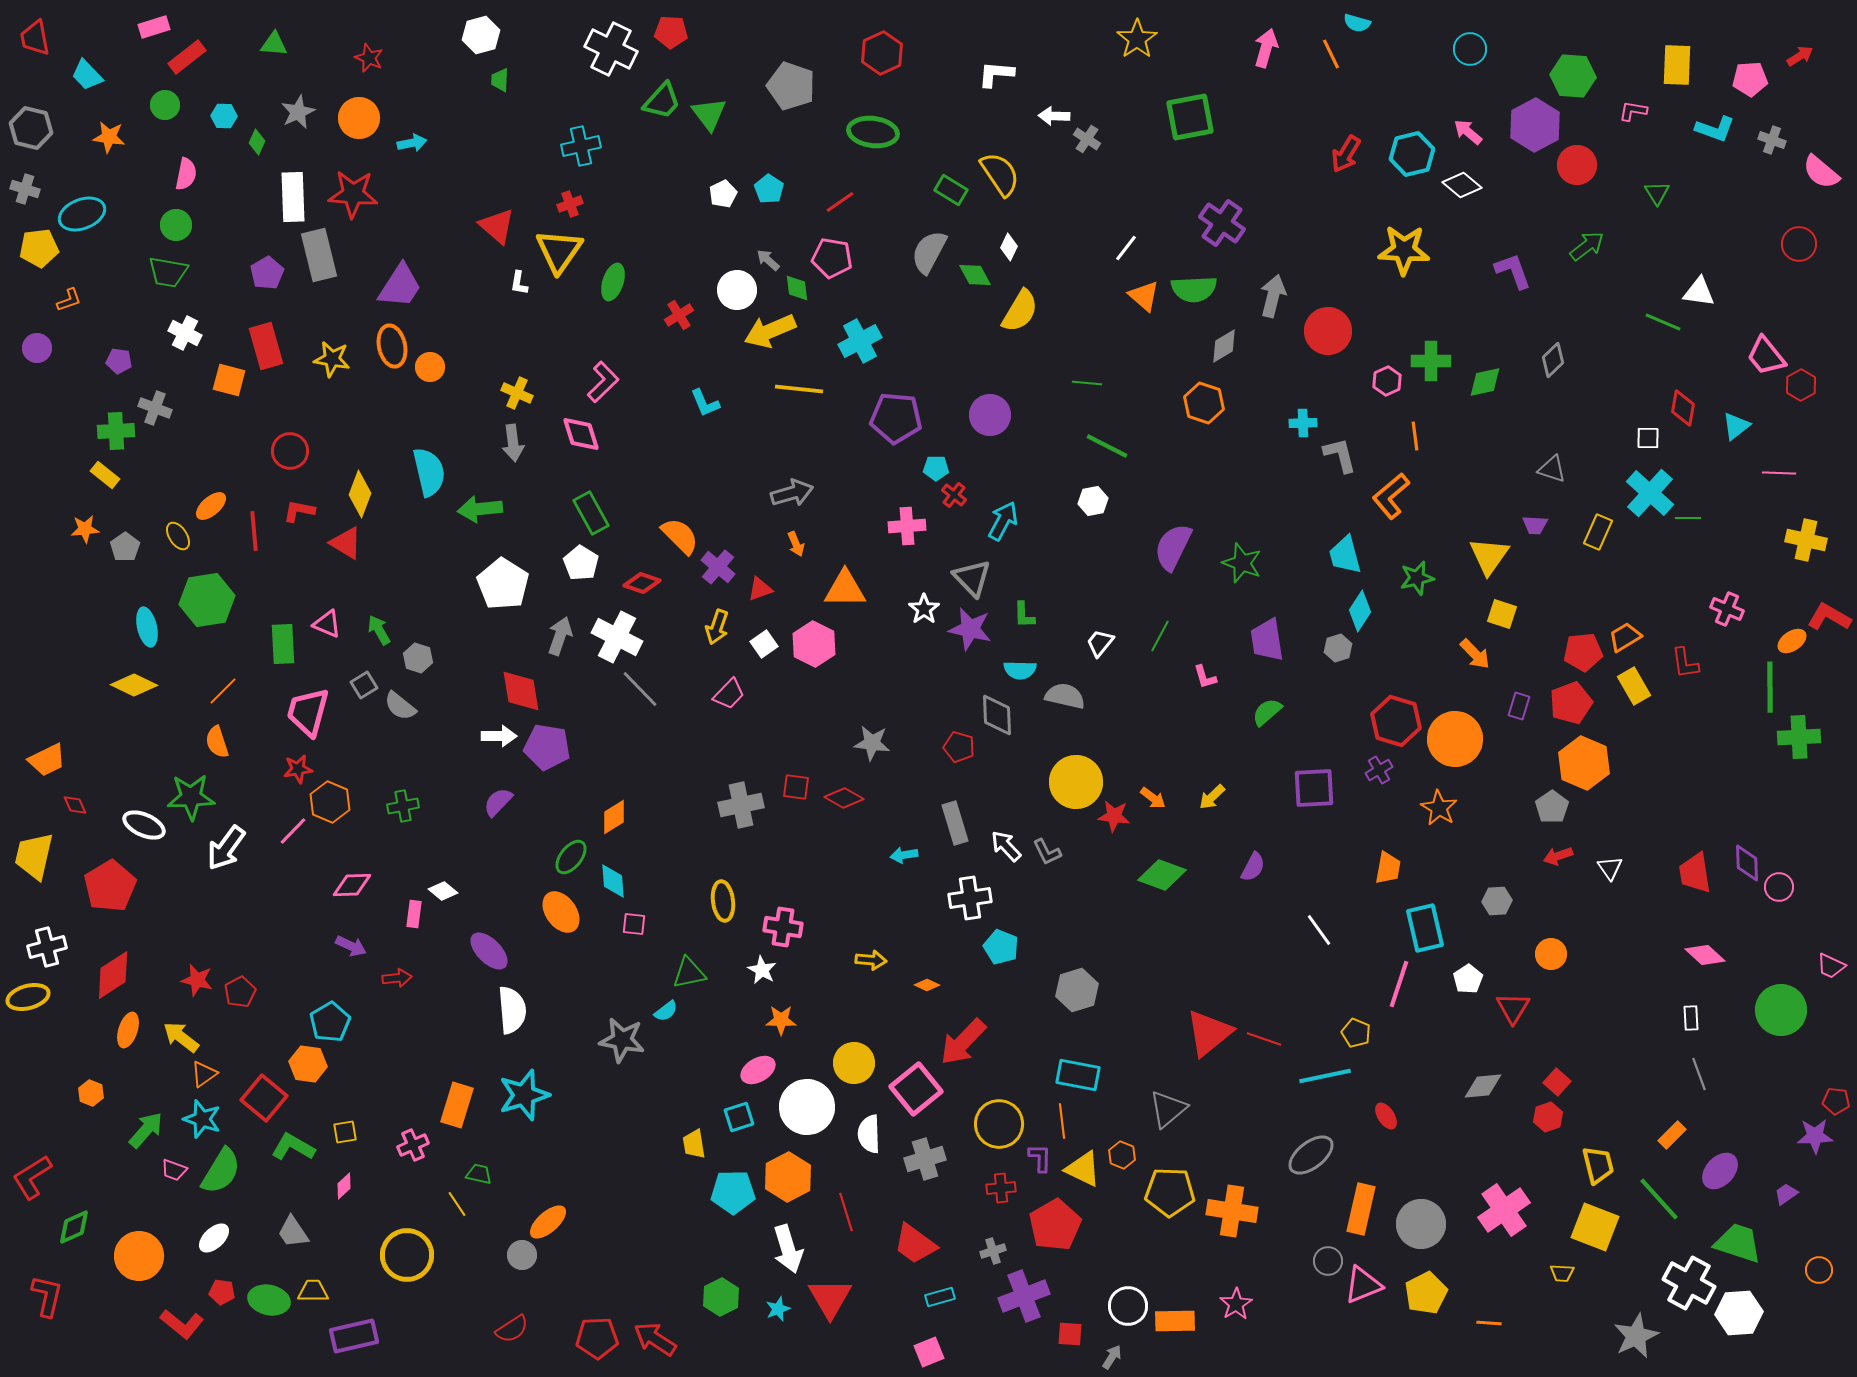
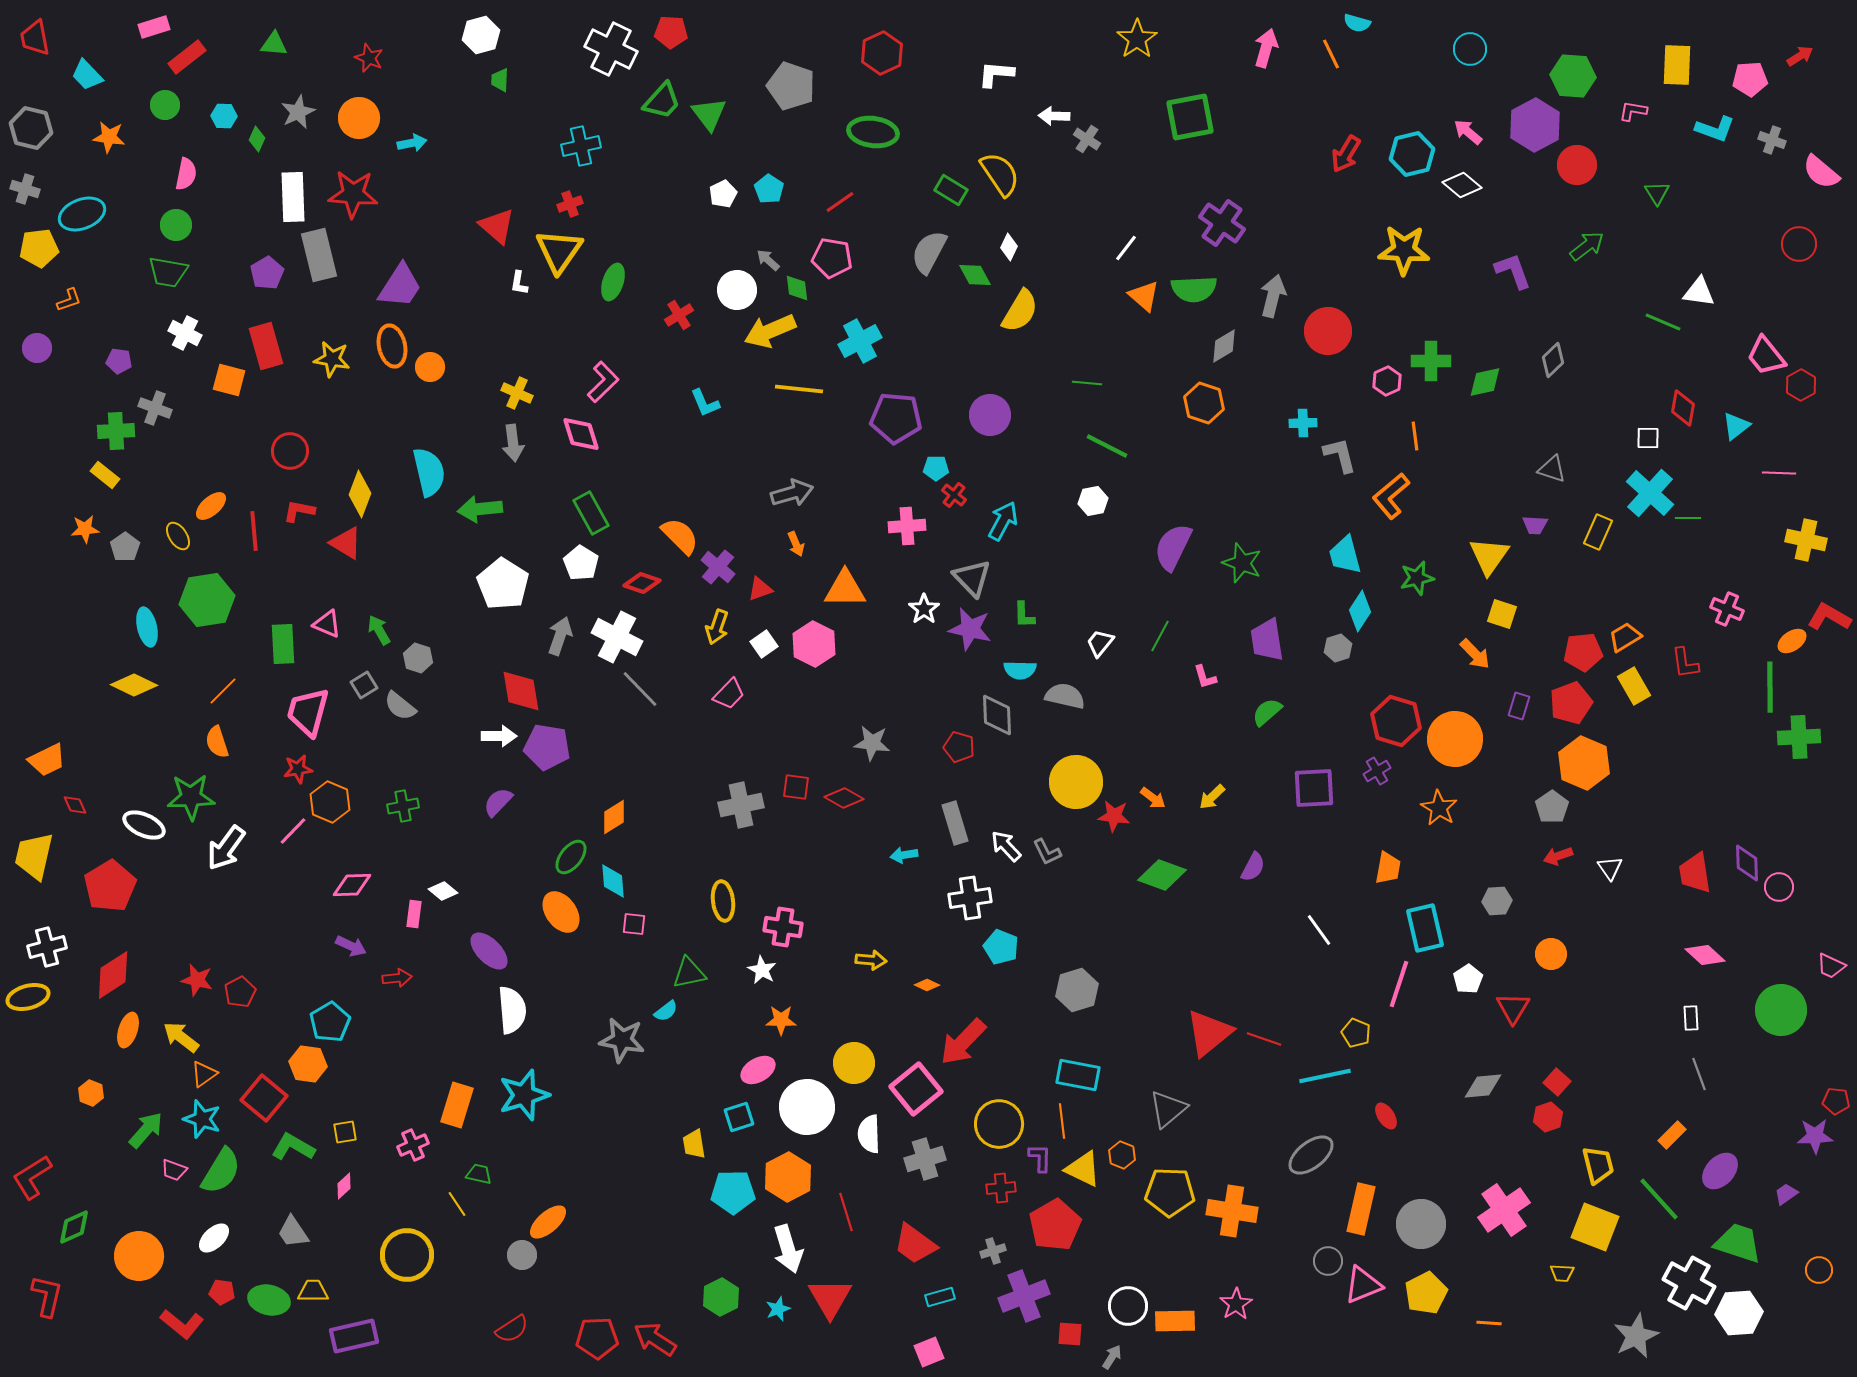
green diamond at (257, 142): moved 3 px up
purple cross at (1379, 770): moved 2 px left, 1 px down
